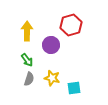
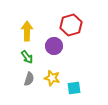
purple circle: moved 3 px right, 1 px down
green arrow: moved 3 px up
